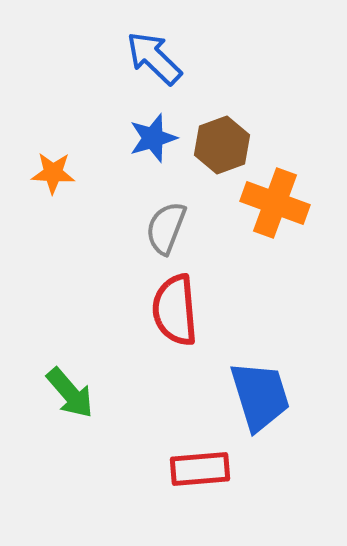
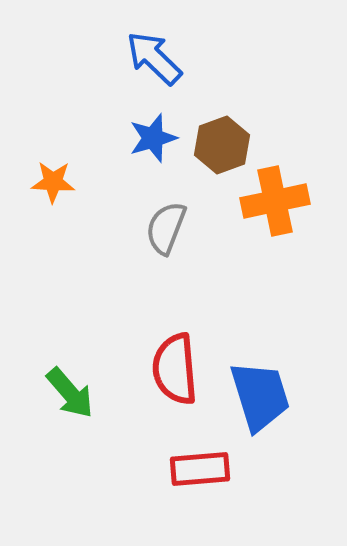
orange star: moved 9 px down
orange cross: moved 2 px up; rotated 32 degrees counterclockwise
red semicircle: moved 59 px down
